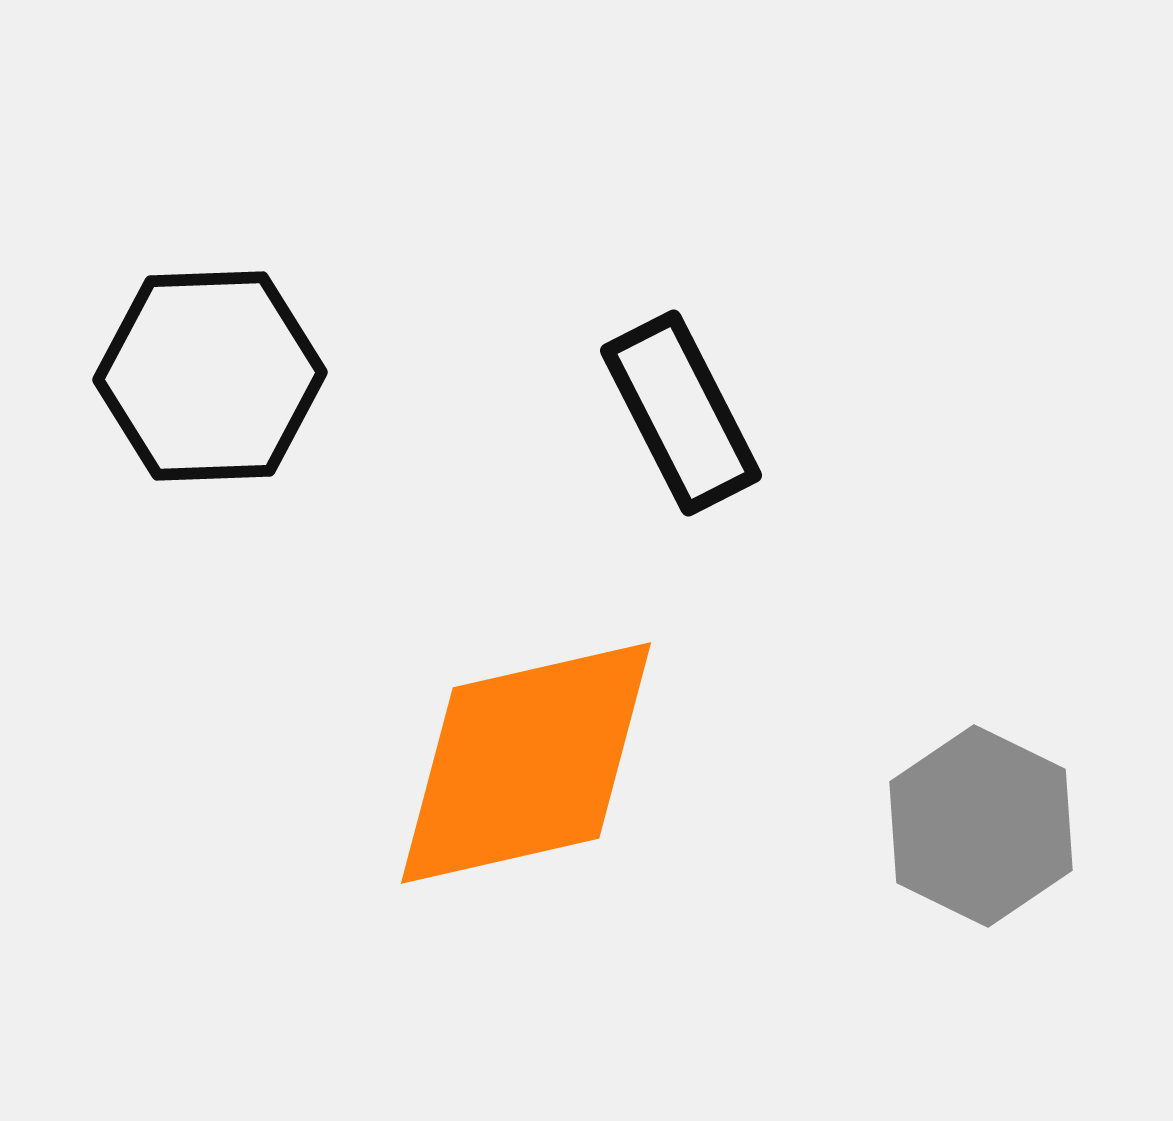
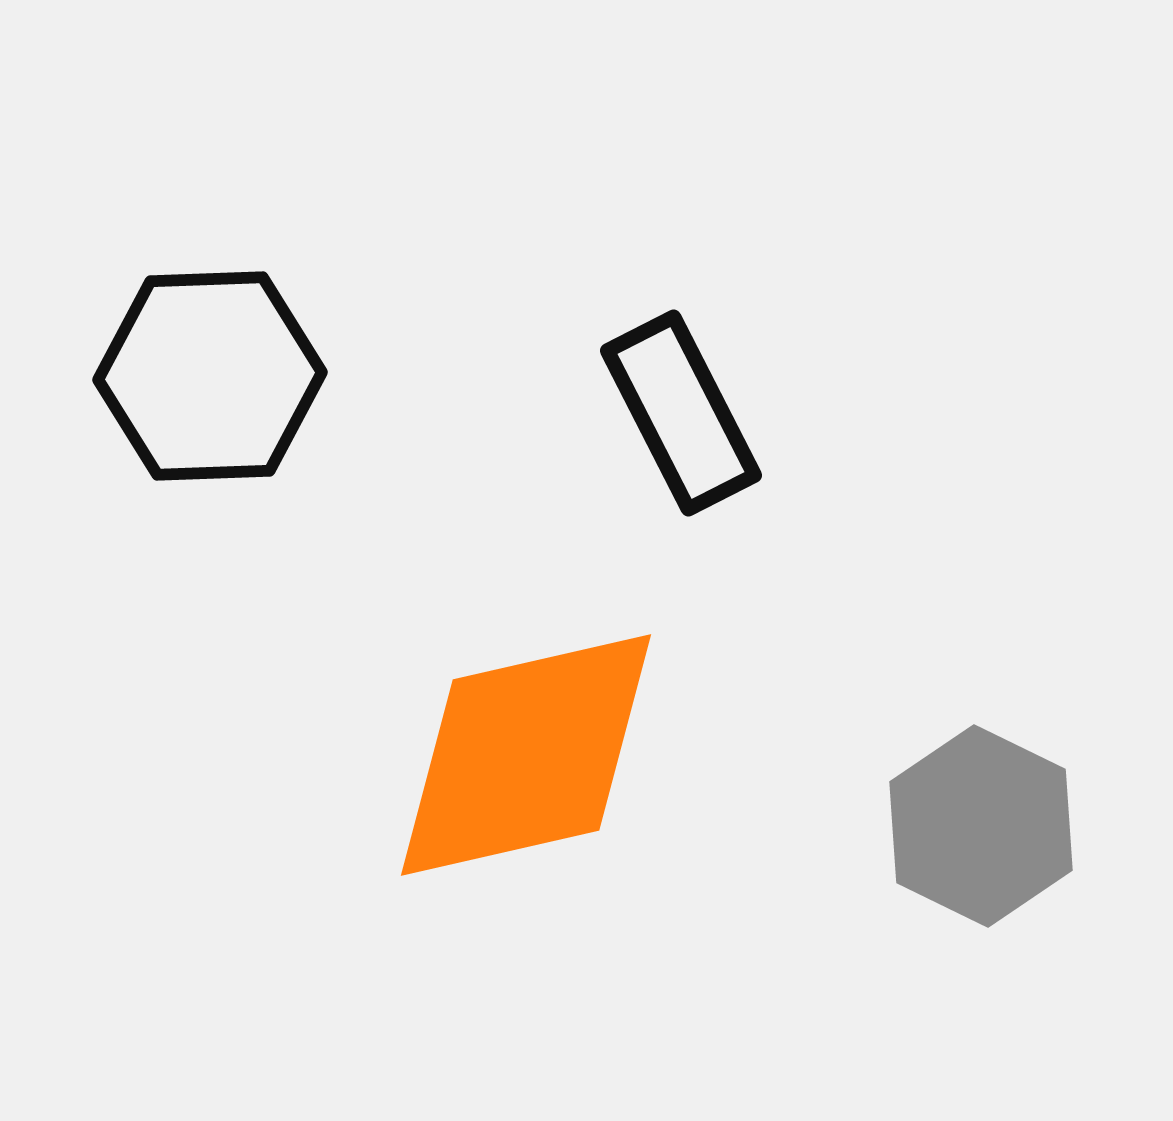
orange diamond: moved 8 px up
